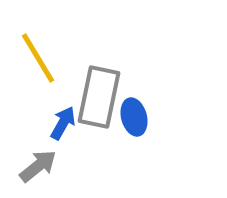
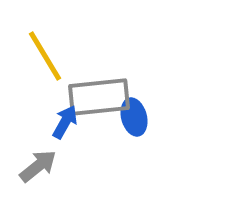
yellow line: moved 7 px right, 2 px up
gray rectangle: rotated 72 degrees clockwise
blue arrow: moved 2 px right, 1 px up
